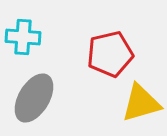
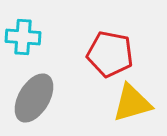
red pentagon: rotated 24 degrees clockwise
yellow triangle: moved 9 px left
